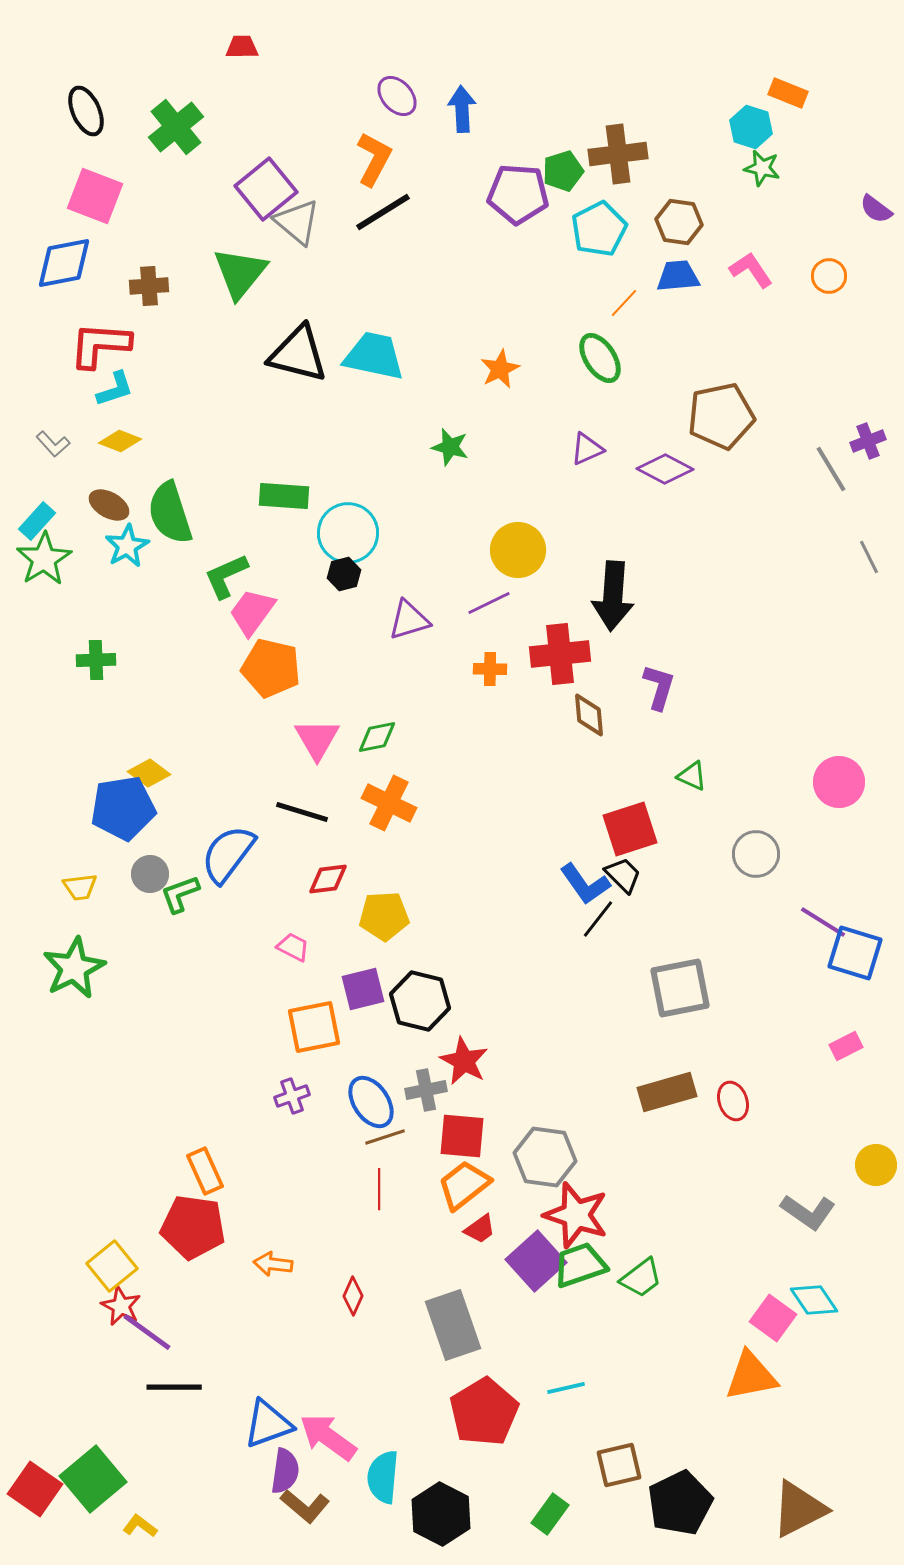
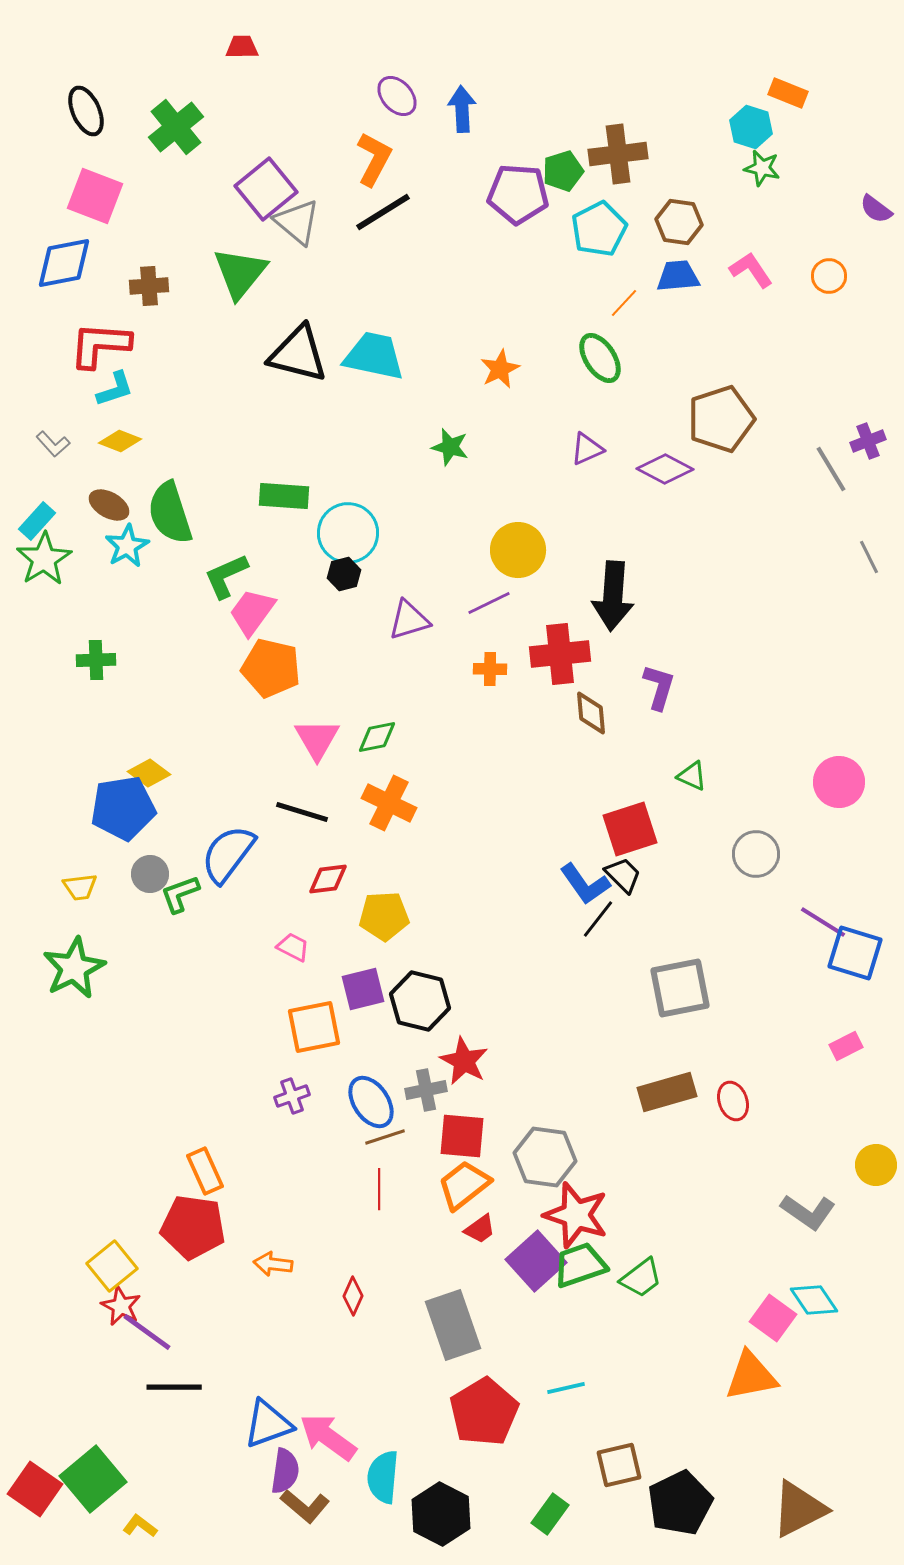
brown pentagon at (721, 416): moved 3 px down; rotated 6 degrees counterclockwise
brown diamond at (589, 715): moved 2 px right, 2 px up
